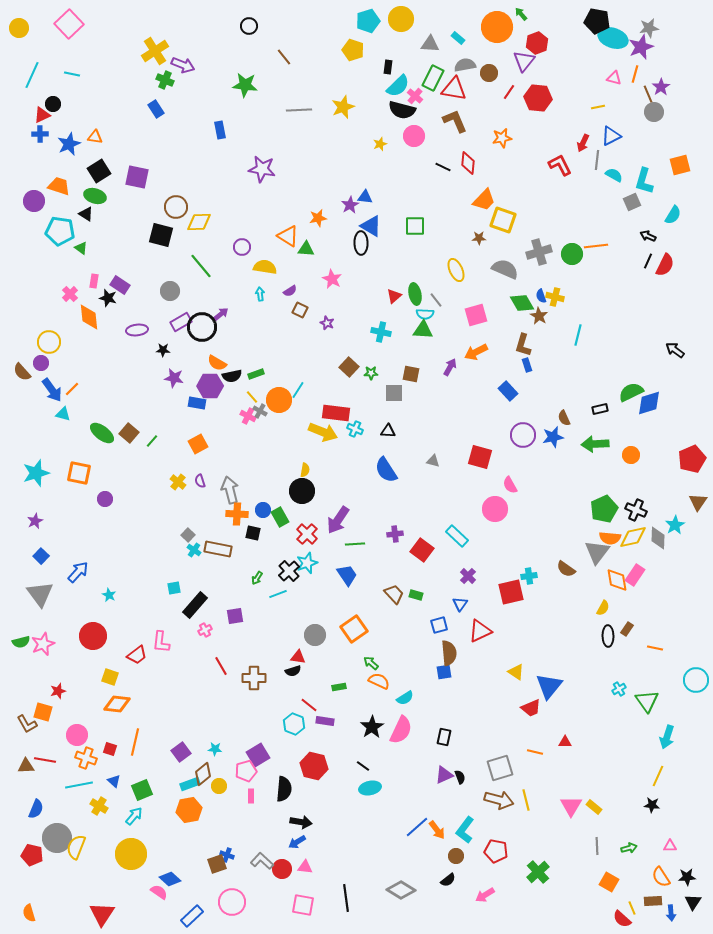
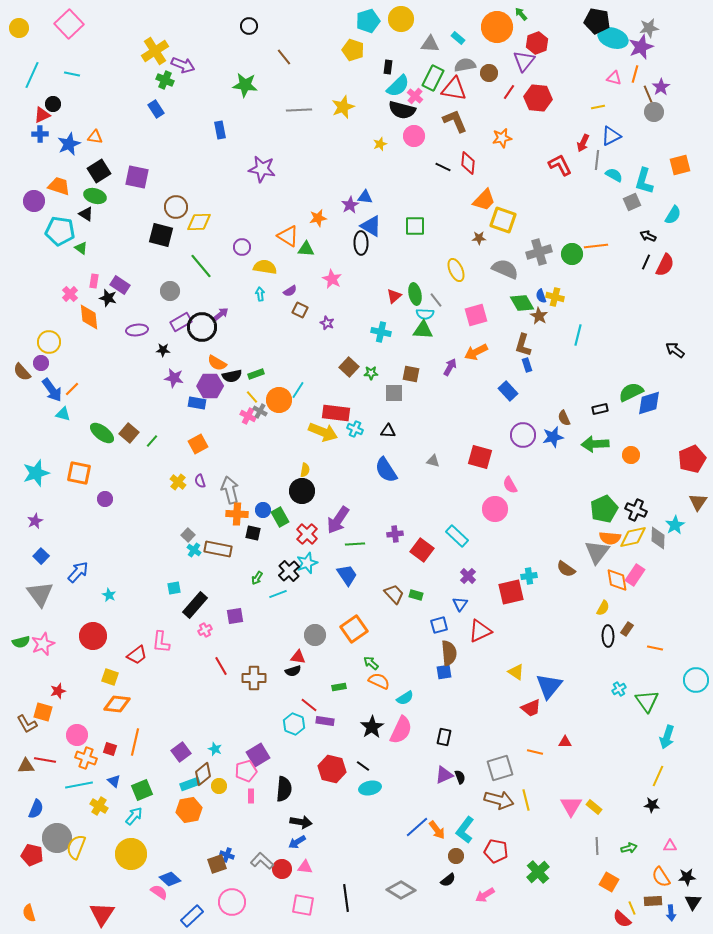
black line at (648, 261): moved 2 px left, 1 px down
cyan star at (215, 749): rotated 16 degrees clockwise
red hexagon at (314, 766): moved 18 px right, 3 px down
